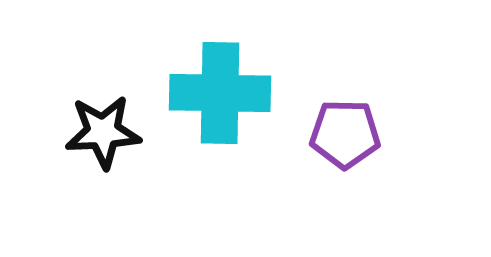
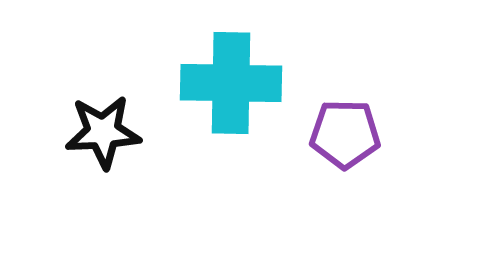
cyan cross: moved 11 px right, 10 px up
